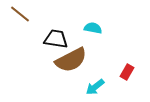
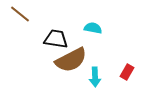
cyan arrow: moved 10 px up; rotated 54 degrees counterclockwise
